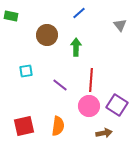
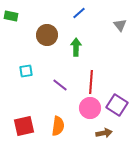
red line: moved 2 px down
pink circle: moved 1 px right, 2 px down
